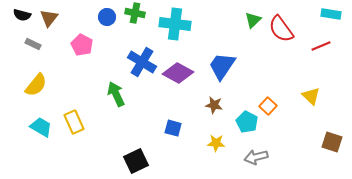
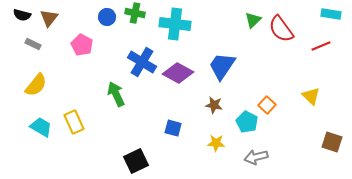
orange square: moved 1 px left, 1 px up
